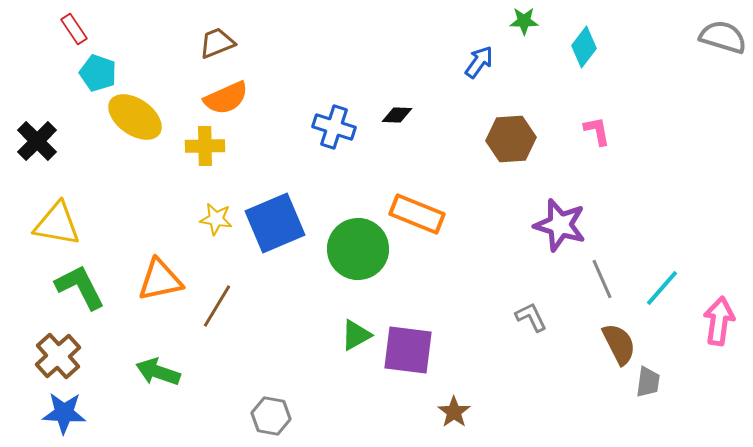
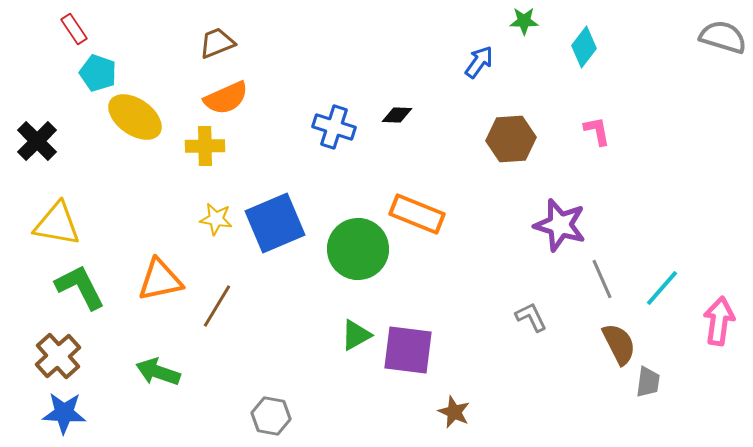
brown star: rotated 12 degrees counterclockwise
